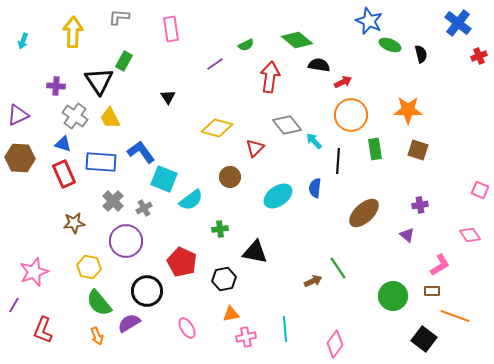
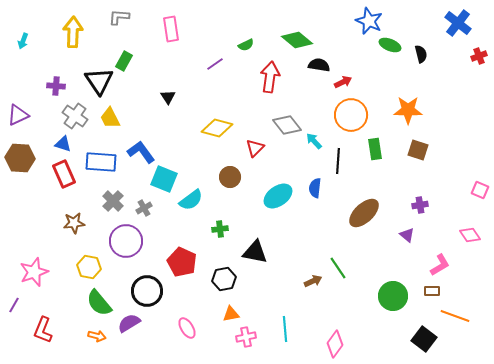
orange arrow at (97, 336): rotated 54 degrees counterclockwise
